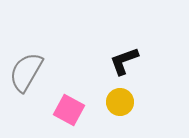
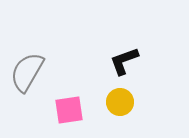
gray semicircle: moved 1 px right
pink square: rotated 36 degrees counterclockwise
